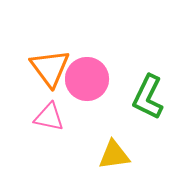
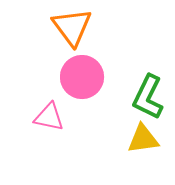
orange triangle: moved 22 px right, 41 px up
pink circle: moved 5 px left, 2 px up
yellow triangle: moved 29 px right, 16 px up
